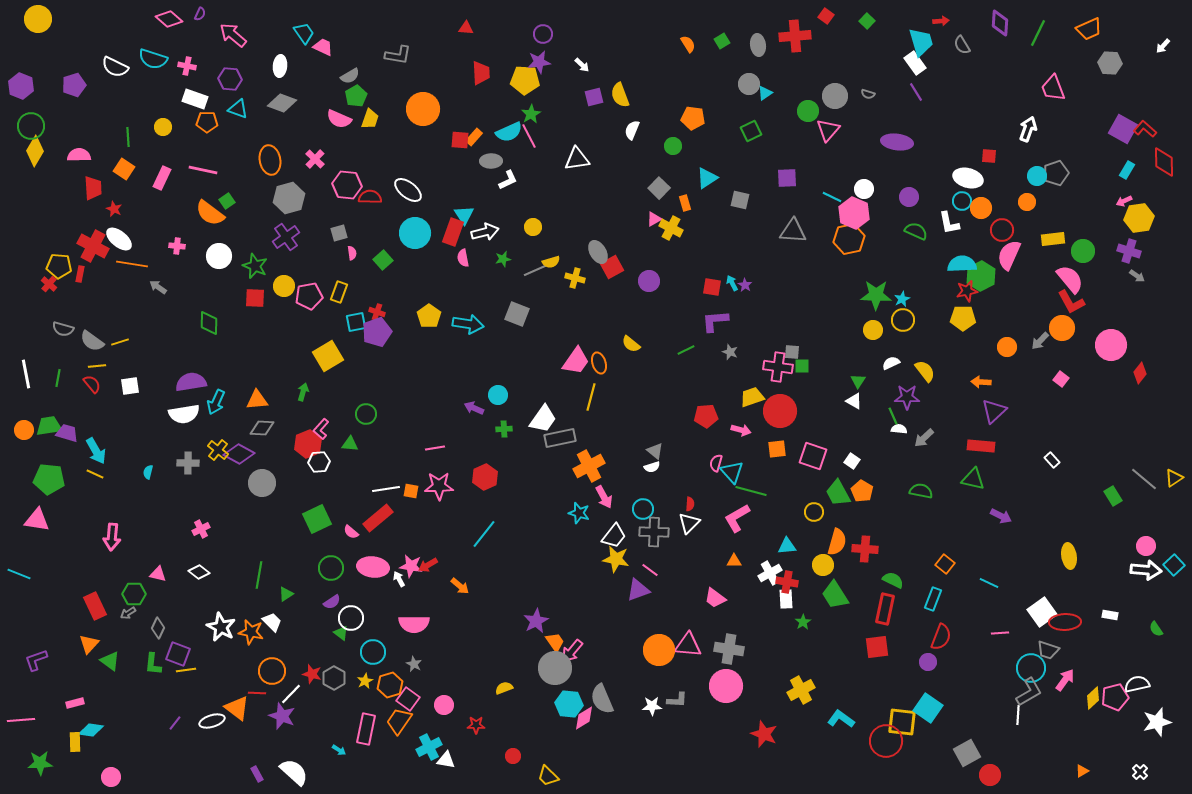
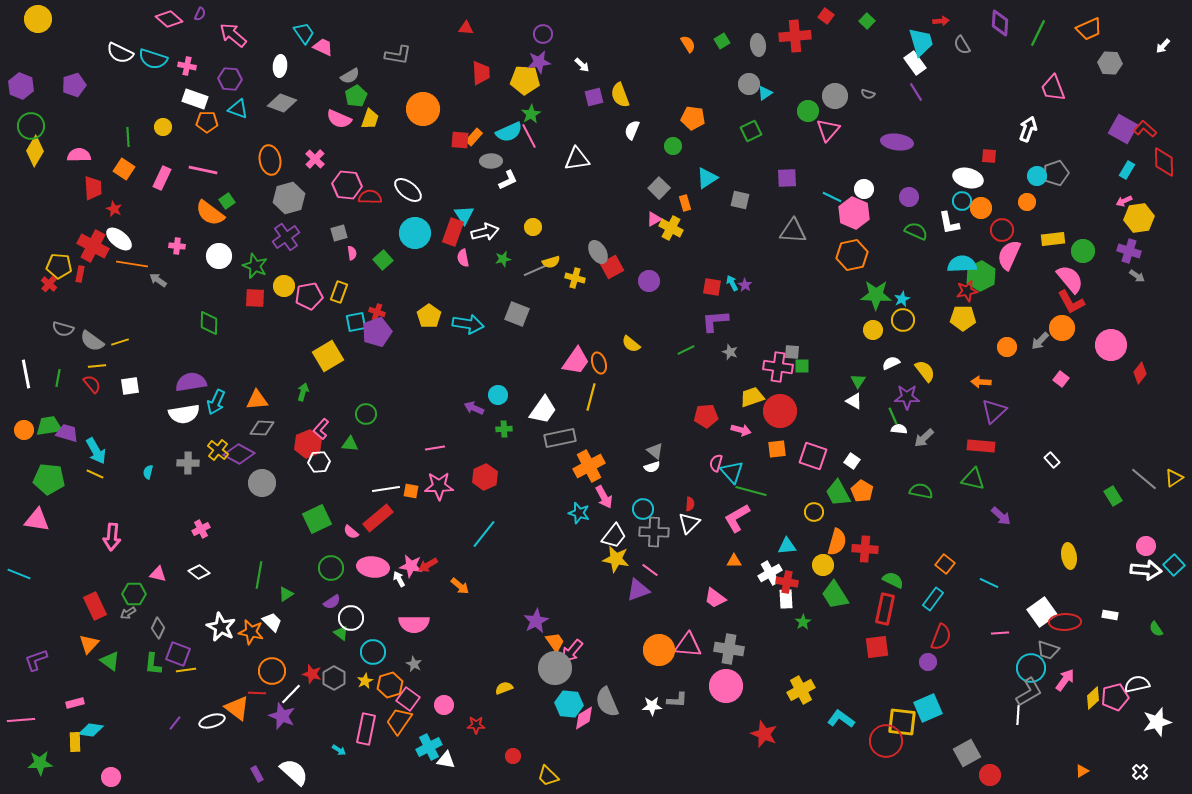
white semicircle at (115, 67): moved 5 px right, 14 px up
orange hexagon at (849, 239): moved 3 px right, 16 px down
gray arrow at (158, 287): moved 7 px up
white trapezoid at (543, 419): moved 9 px up
purple arrow at (1001, 516): rotated 15 degrees clockwise
cyan rectangle at (933, 599): rotated 15 degrees clockwise
gray semicircle at (602, 699): moved 5 px right, 3 px down
cyan square at (928, 708): rotated 32 degrees clockwise
